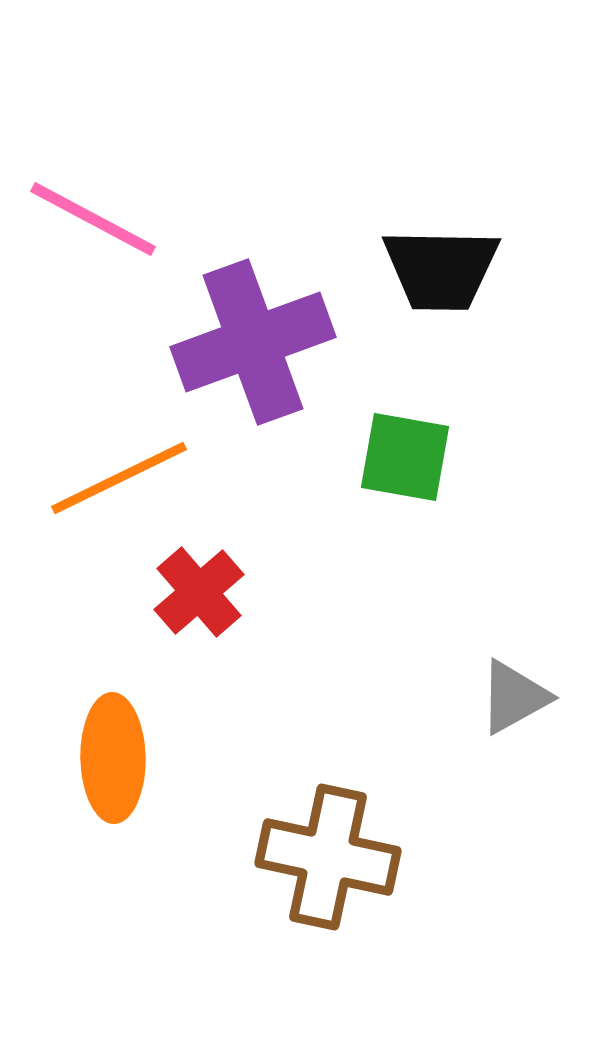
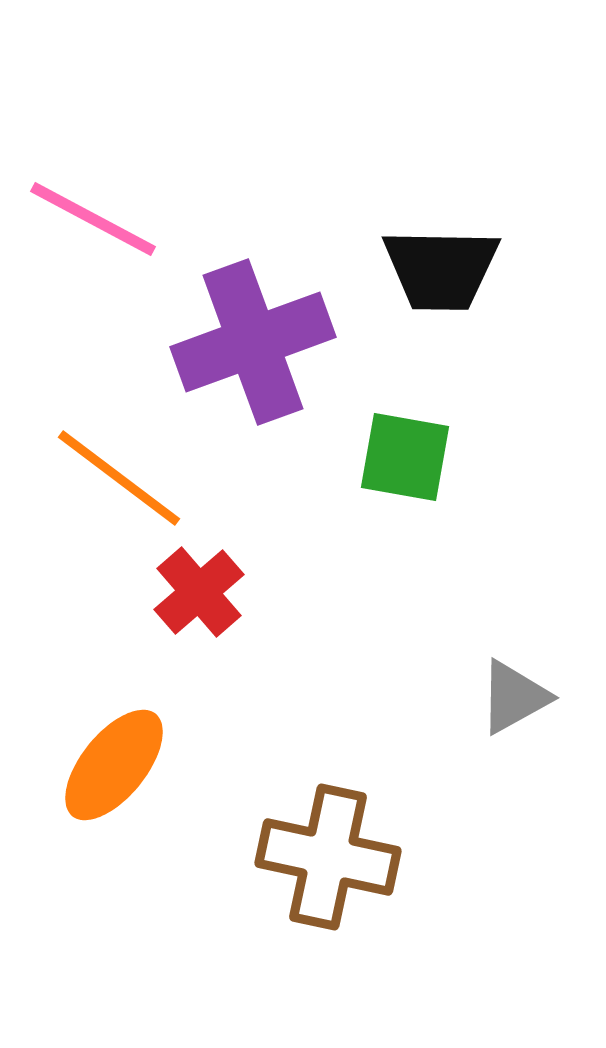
orange line: rotated 63 degrees clockwise
orange ellipse: moved 1 px right, 7 px down; rotated 40 degrees clockwise
